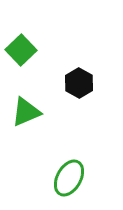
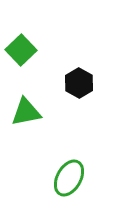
green triangle: rotated 12 degrees clockwise
